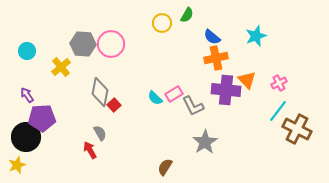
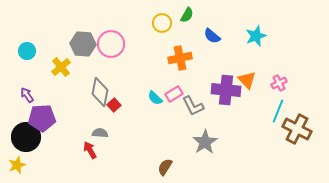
blue semicircle: moved 1 px up
orange cross: moved 36 px left
cyan line: rotated 15 degrees counterclockwise
gray semicircle: rotated 56 degrees counterclockwise
